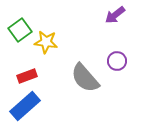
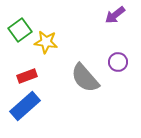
purple circle: moved 1 px right, 1 px down
